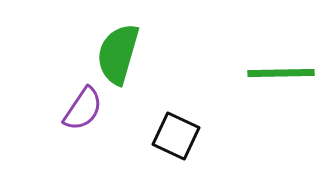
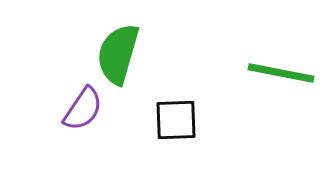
green line: rotated 12 degrees clockwise
black square: moved 16 px up; rotated 27 degrees counterclockwise
